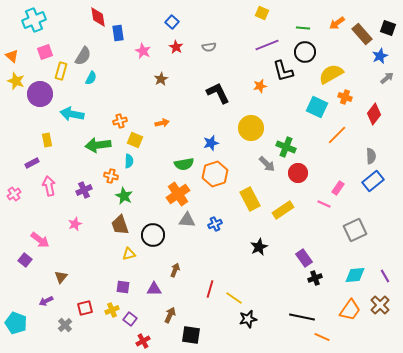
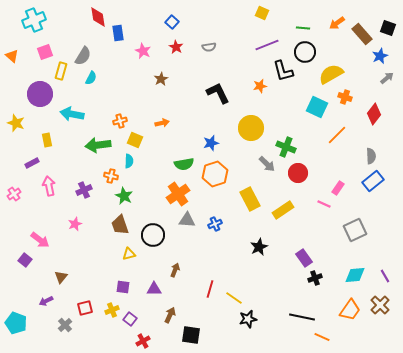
yellow star at (16, 81): moved 42 px down
